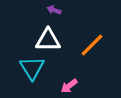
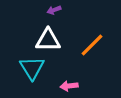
purple arrow: rotated 40 degrees counterclockwise
pink arrow: rotated 30 degrees clockwise
